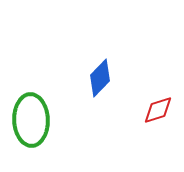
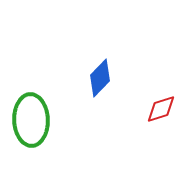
red diamond: moved 3 px right, 1 px up
